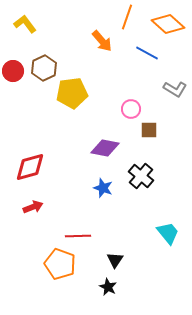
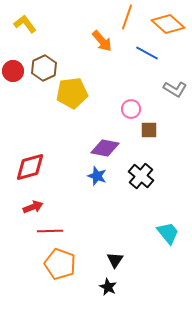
blue star: moved 6 px left, 12 px up
red line: moved 28 px left, 5 px up
